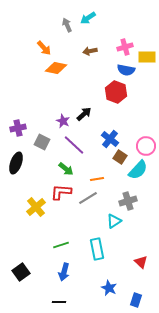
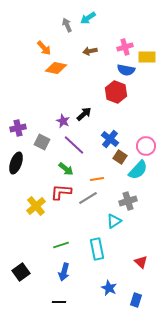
yellow cross: moved 1 px up
